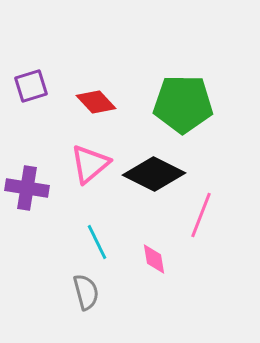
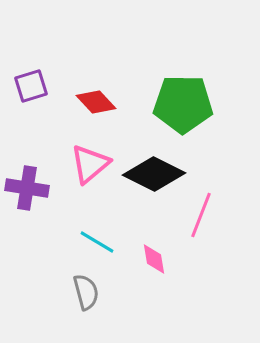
cyan line: rotated 33 degrees counterclockwise
